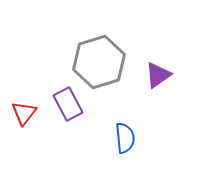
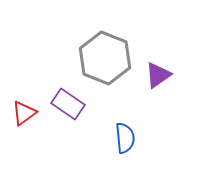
gray hexagon: moved 6 px right, 4 px up; rotated 21 degrees counterclockwise
purple rectangle: rotated 28 degrees counterclockwise
red triangle: rotated 16 degrees clockwise
